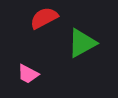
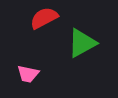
pink trapezoid: rotated 15 degrees counterclockwise
